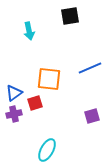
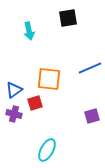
black square: moved 2 px left, 2 px down
blue triangle: moved 3 px up
purple cross: rotated 28 degrees clockwise
